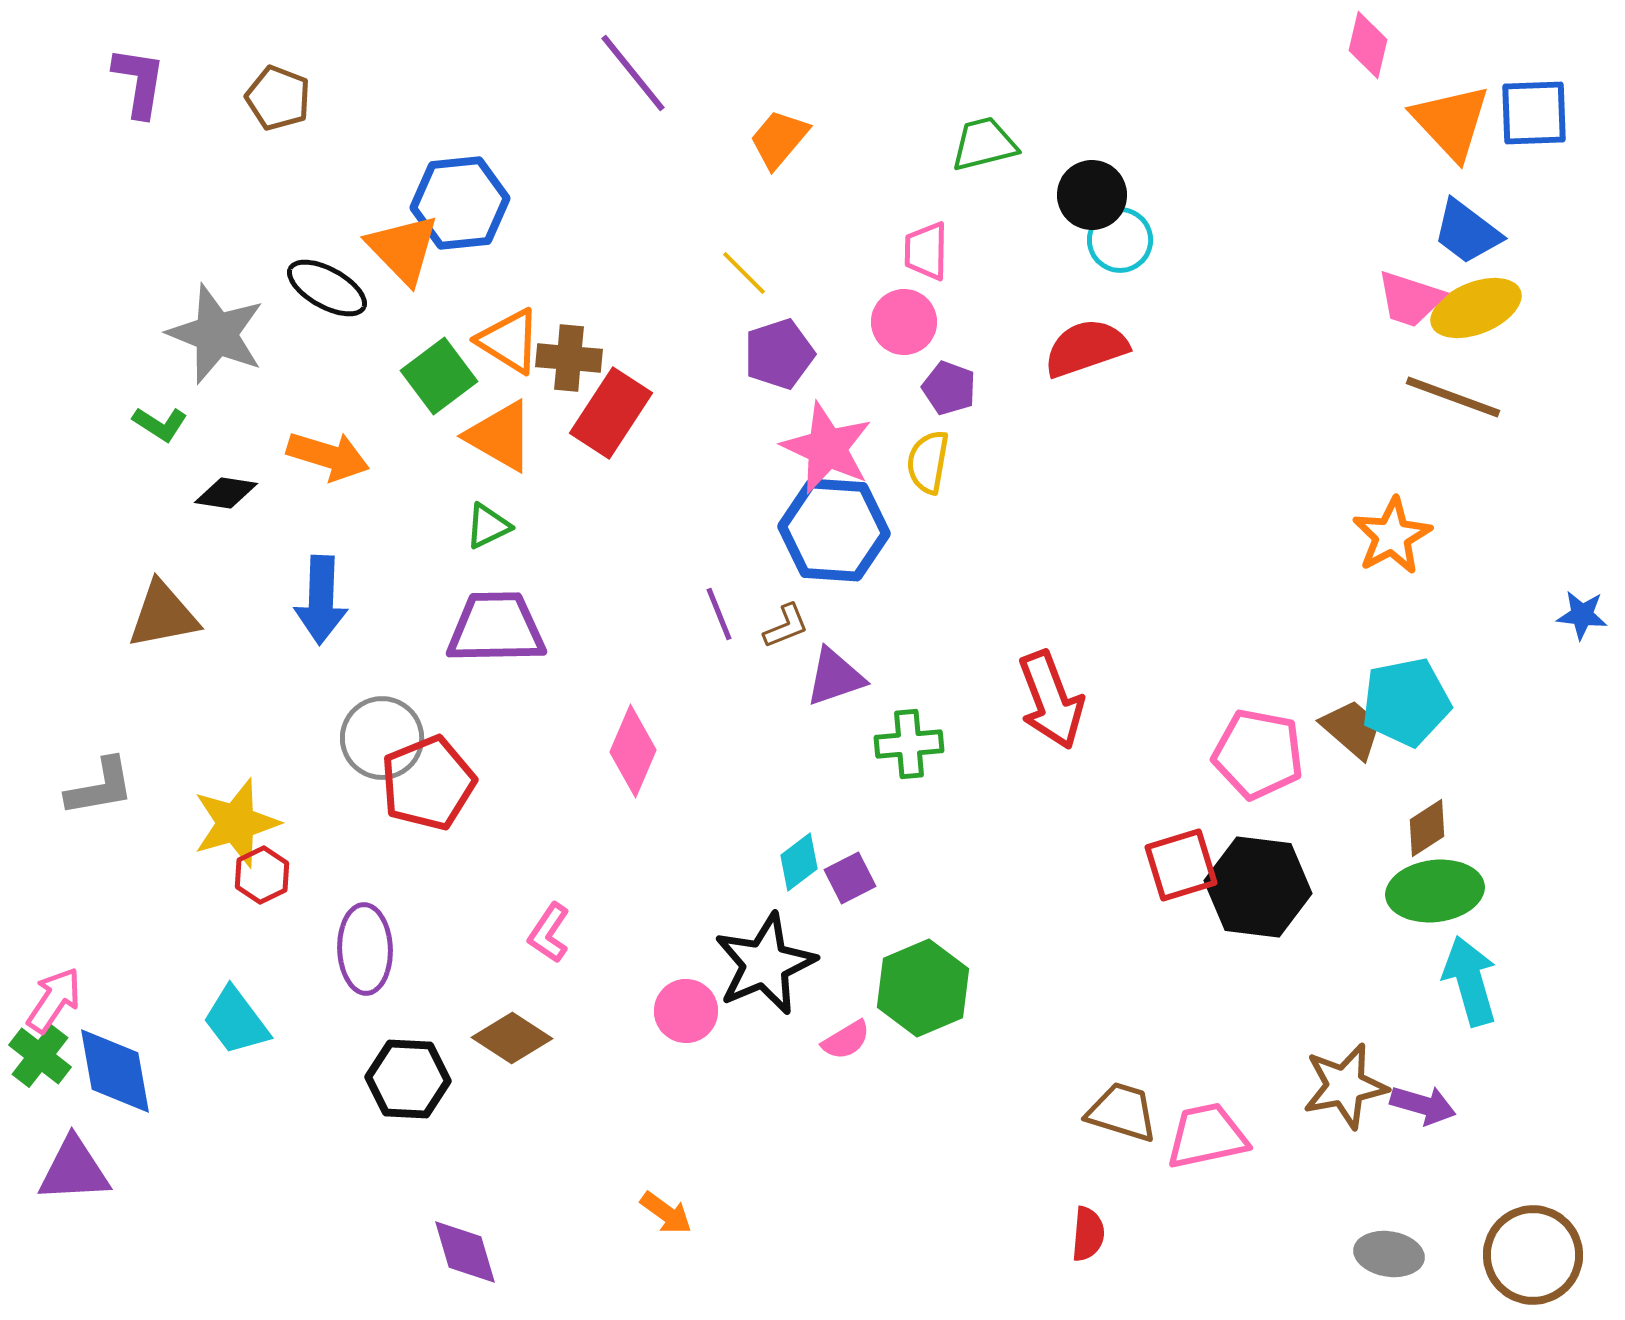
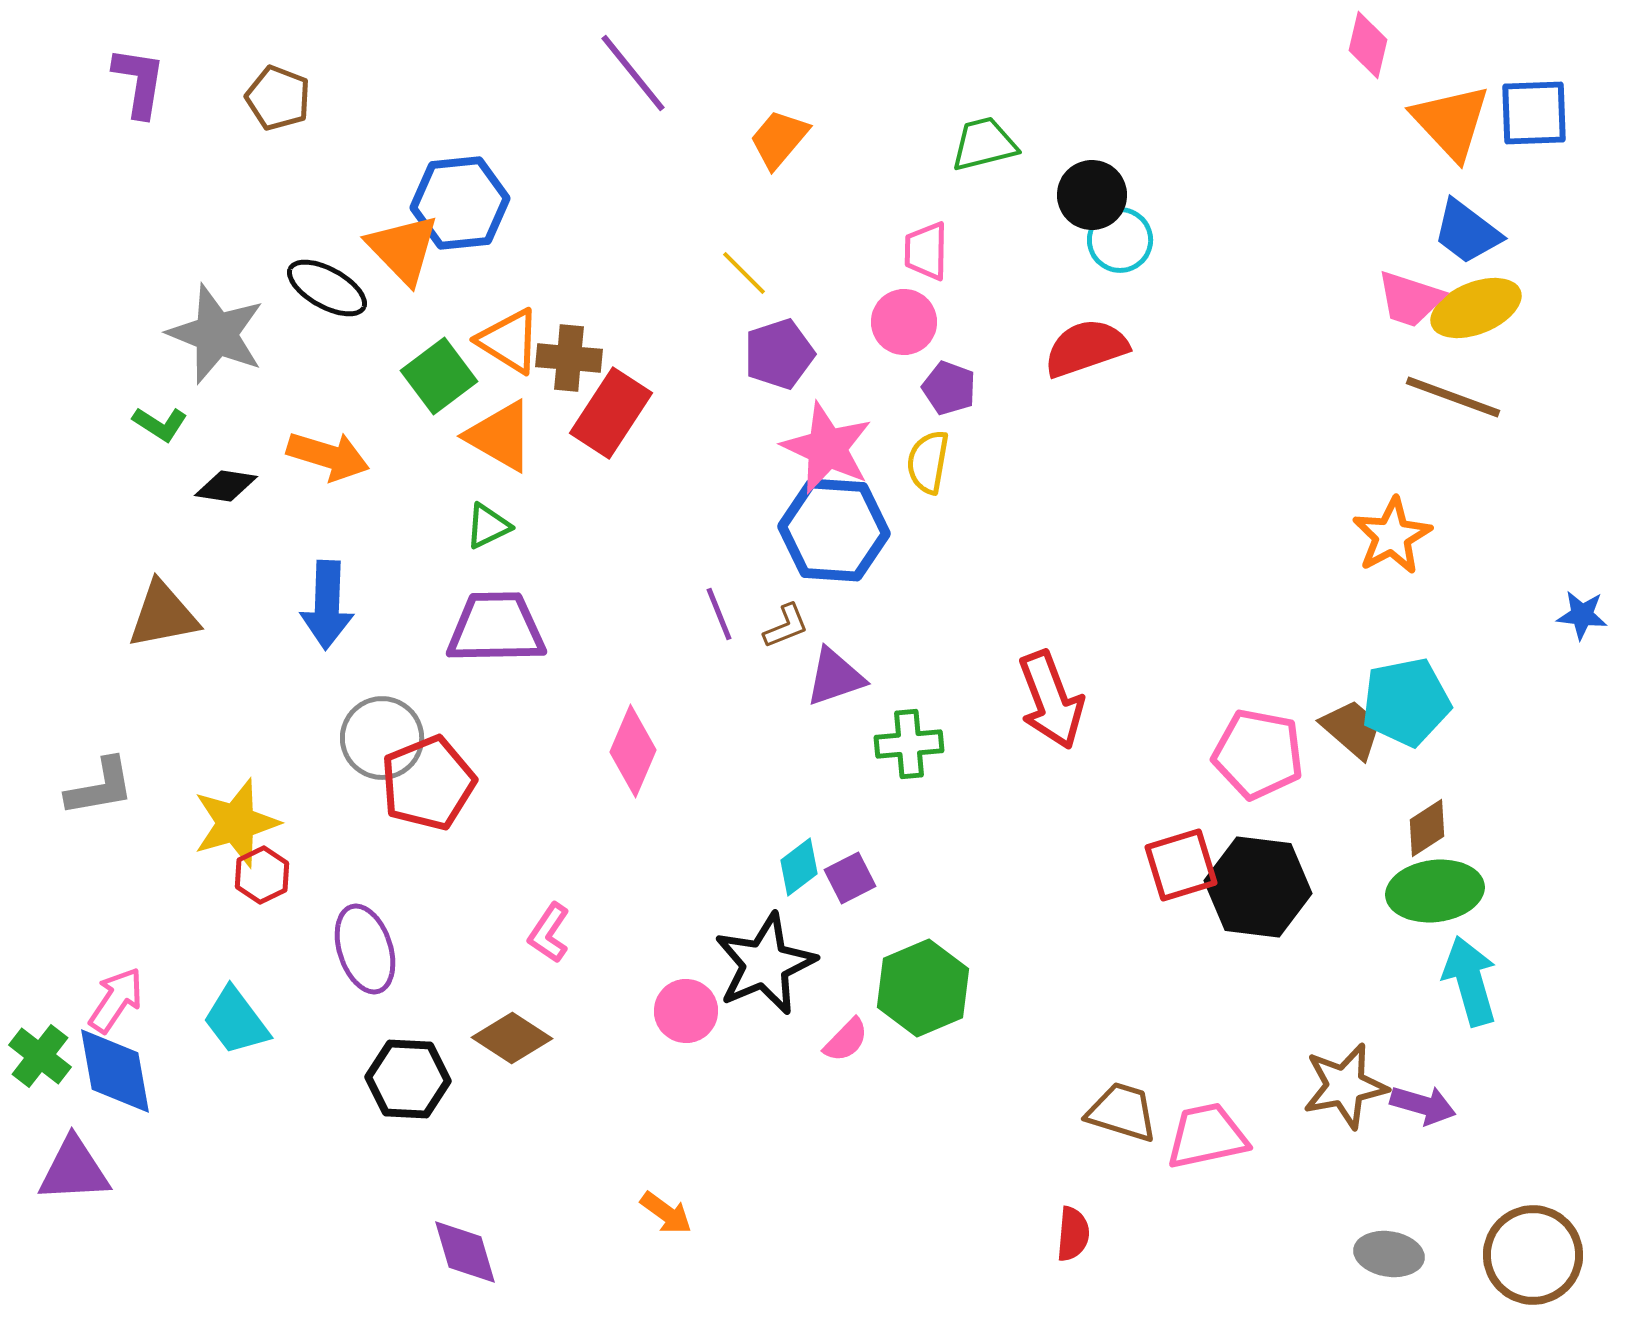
black diamond at (226, 493): moved 7 px up
blue arrow at (321, 600): moved 6 px right, 5 px down
cyan diamond at (799, 862): moved 5 px down
purple ellipse at (365, 949): rotated 16 degrees counterclockwise
pink arrow at (54, 1000): moved 62 px right
pink semicircle at (846, 1040): rotated 15 degrees counterclockwise
red semicircle at (1088, 1234): moved 15 px left
